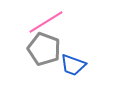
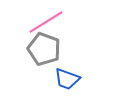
blue trapezoid: moved 6 px left, 14 px down
